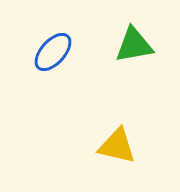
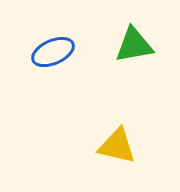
blue ellipse: rotated 24 degrees clockwise
